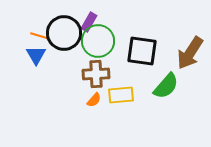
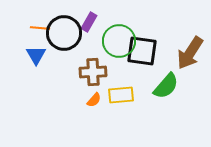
orange line: moved 8 px up; rotated 12 degrees counterclockwise
green circle: moved 21 px right
brown cross: moved 3 px left, 2 px up
